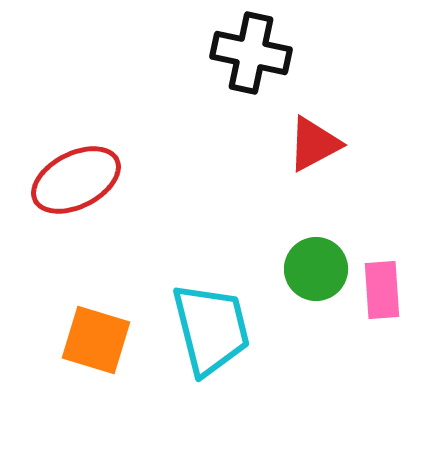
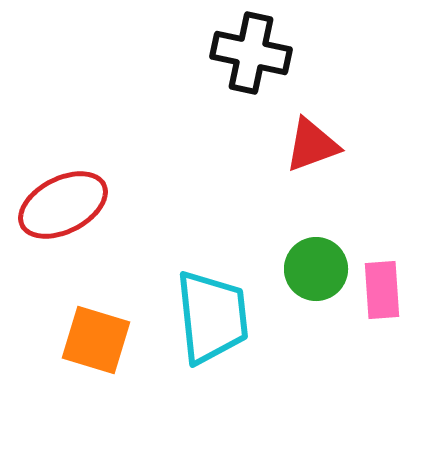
red triangle: moved 2 px left, 1 px down; rotated 8 degrees clockwise
red ellipse: moved 13 px left, 25 px down
cyan trapezoid: moved 1 px right, 12 px up; rotated 8 degrees clockwise
